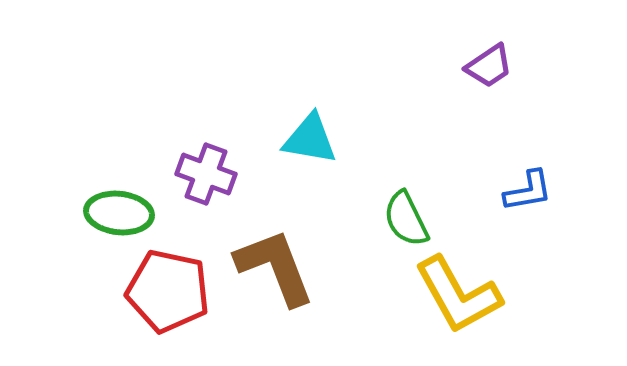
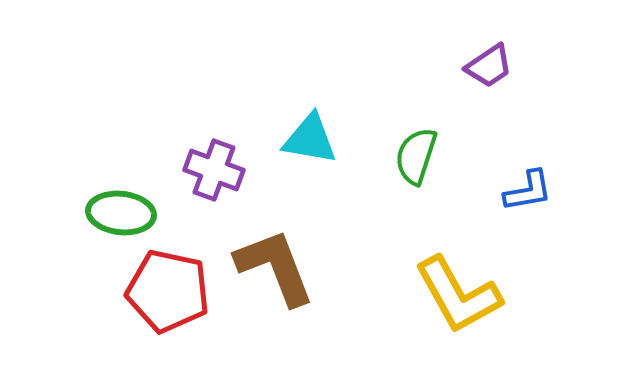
purple cross: moved 8 px right, 4 px up
green ellipse: moved 2 px right
green semicircle: moved 10 px right, 63 px up; rotated 44 degrees clockwise
